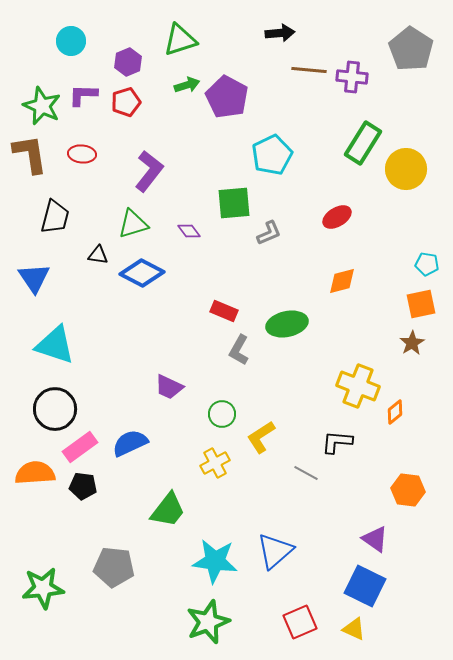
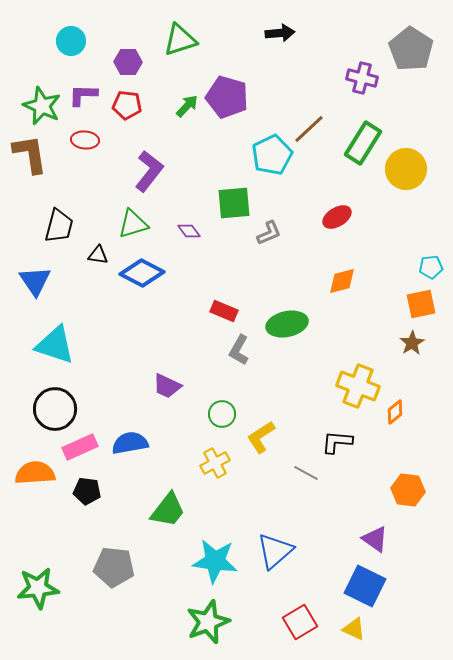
purple hexagon at (128, 62): rotated 24 degrees clockwise
brown line at (309, 70): moved 59 px down; rotated 48 degrees counterclockwise
purple cross at (352, 77): moved 10 px right, 1 px down; rotated 8 degrees clockwise
green arrow at (187, 85): moved 21 px down; rotated 30 degrees counterclockwise
purple pentagon at (227, 97): rotated 12 degrees counterclockwise
red pentagon at (126, 102): moved 1 px right, 3 px down; rotated 24 degrees clockwise
red ellipse at (82, 154): moved 3 px right, 14 px up
black trapezoid at (55, 217): moved 4 px right, 9 px down
cyan pentagon at (427, 264): moved 4 px right, 3 px down; rotated 15 degrees counterclockwise
blue triangle at (34, 278): moved 1 px right, 3 px down
purple trapezoid at (169, 387): moved 2 px left, 1 px up
blue semicircle at (130, 443): rotated 15 degrees clockwise
pink rectangle at (80, 447): rotated 12 degrees clockwise
black pentagon at (83, 486): moved 4 px right, 5 px down
green star at (43, 588): moved 5 px left
red square at (300, 622): rotated 8 degrees counterclockwise
